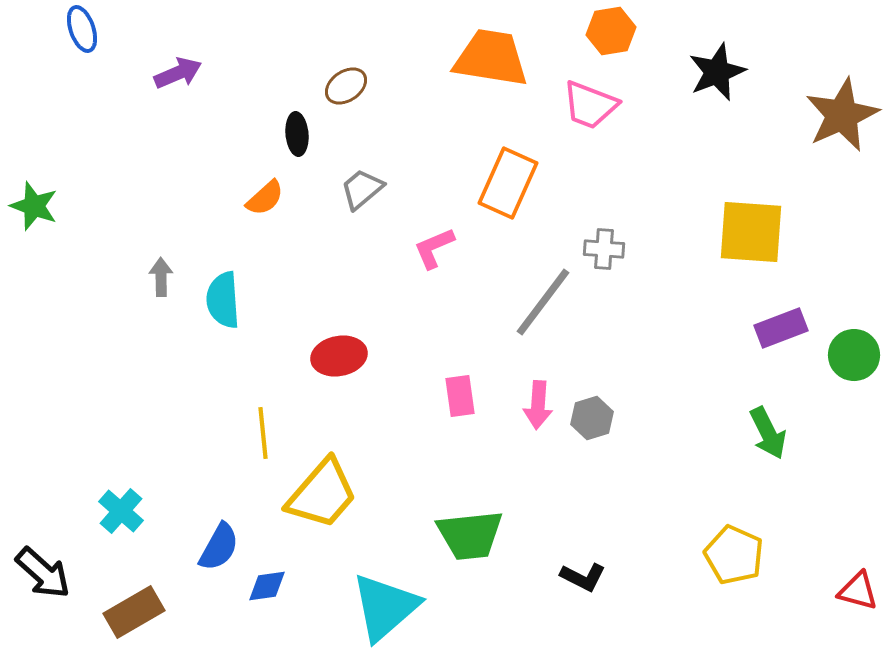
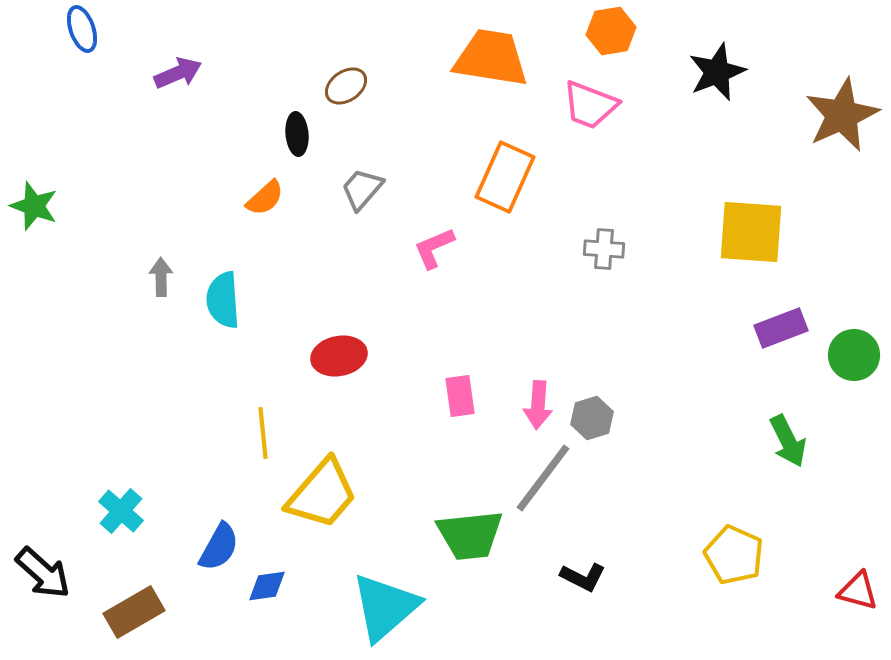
orange rectangle: moved 3 px left, 6 px up
gray trapezoid: rotated 9 degrees counterclockwise
gray line: moved 176 px down
green arrow: moved 20 px right, 8 px down
